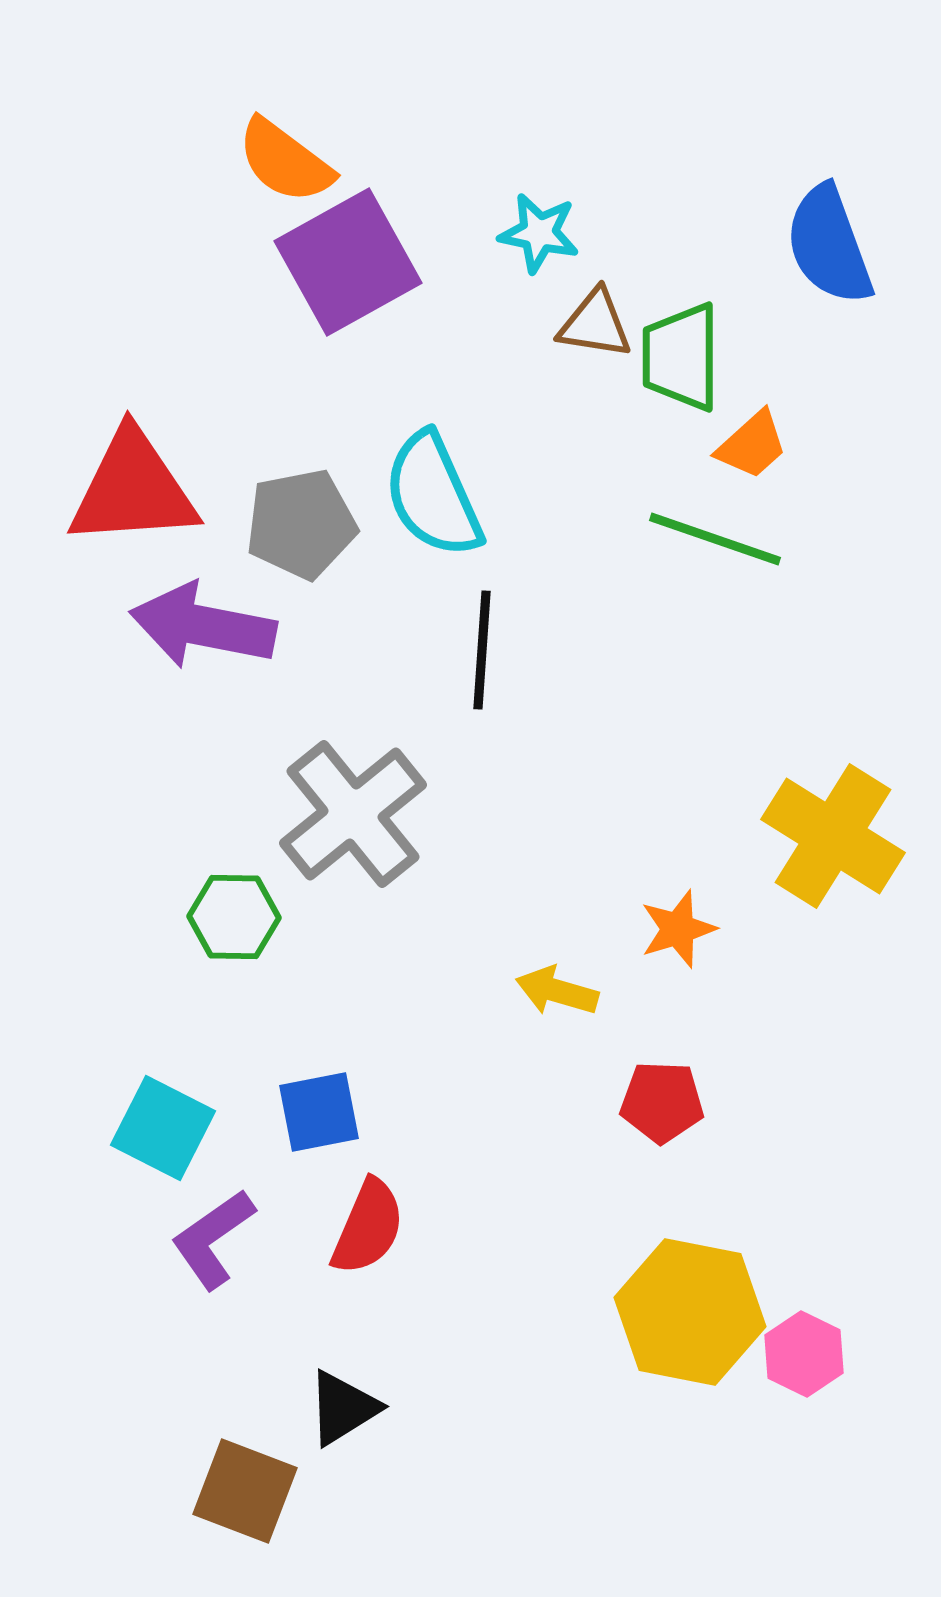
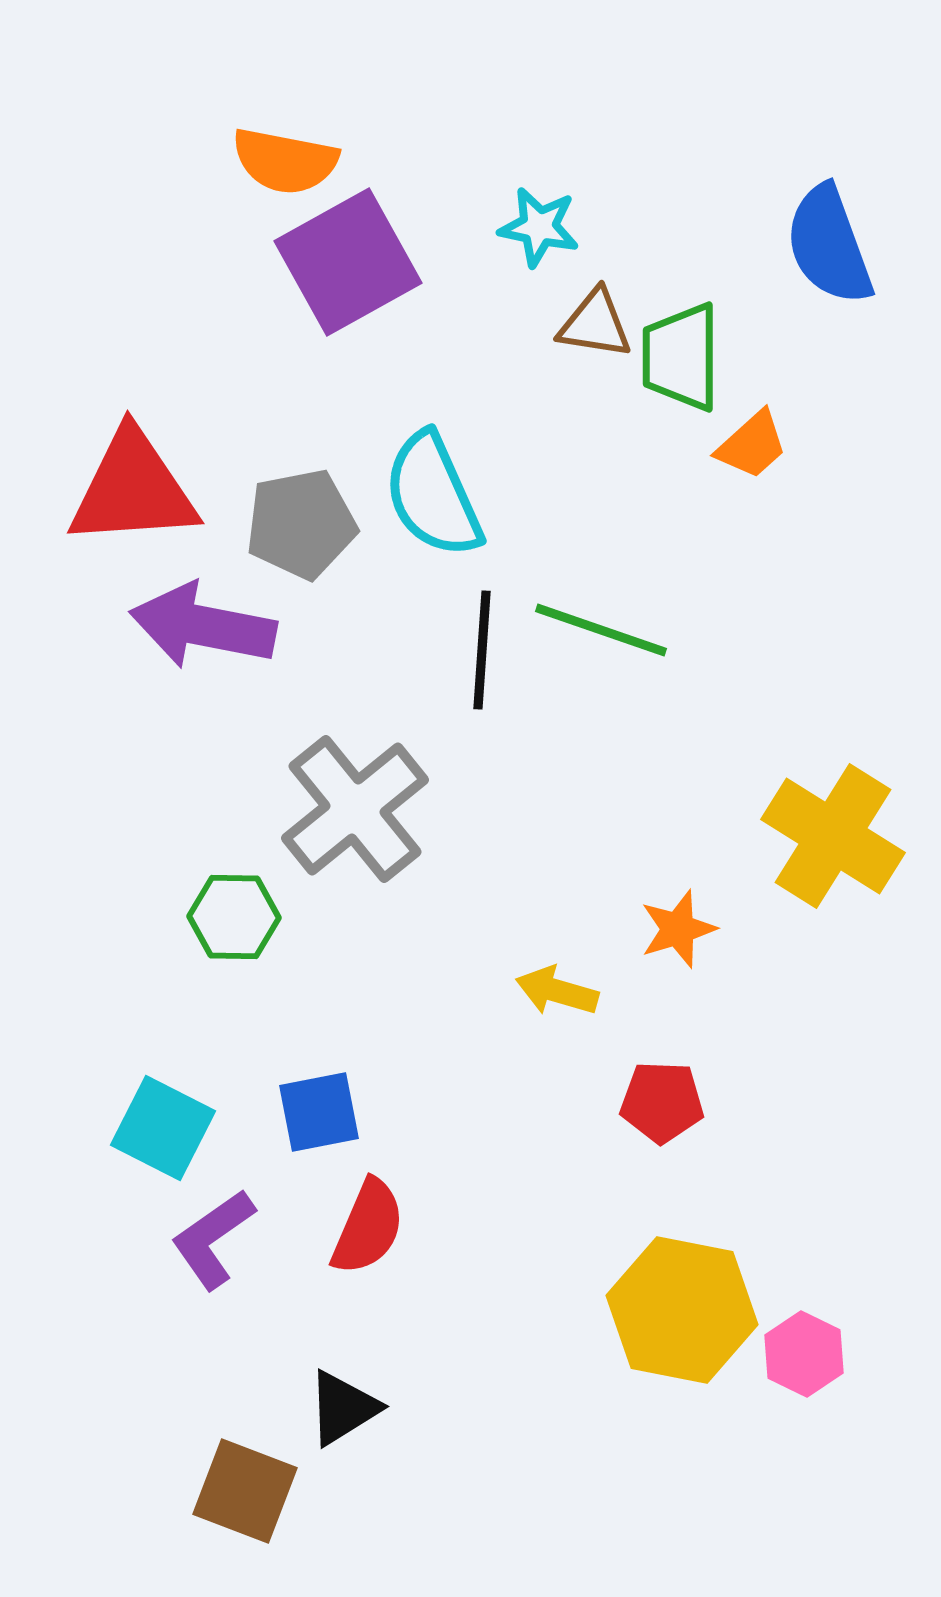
orange semicircle: rotated 26 degrees counterclockwise
cyan star: moved 6 px up
green line: moved 114 px left, 91 px down
gray cross: moved 2 px right, 5 px up
yellow hexagon: moved 8 px left, 2 px up
